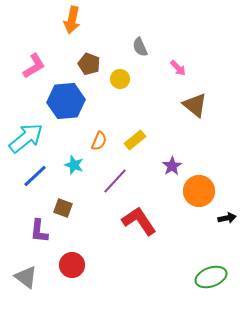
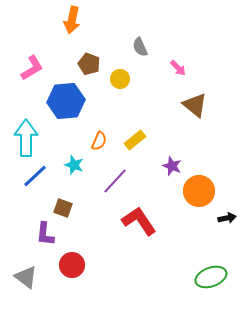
pink L-shape: moved 2 px left, 2 px down
cyan arrow: rotated 51 degrees counterclockwise
purple star: rotated 18 degrees counterclockwise
purple L-shape: moved 6 px right, 3 px down
